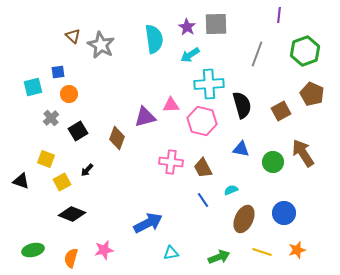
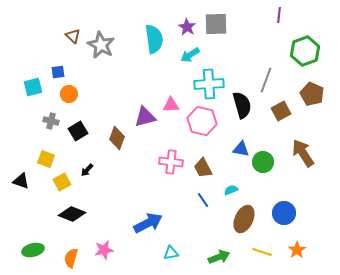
gray line at (257, 54): moved 9 px right, 26 px down
gray cross at (51, 118): moved 3 px down; rotated 35 degrees counterclockwise
green circle at (273, 162): moved 10 px left
orange star at (297, 250): rotated 18 degrees counterclockwise
